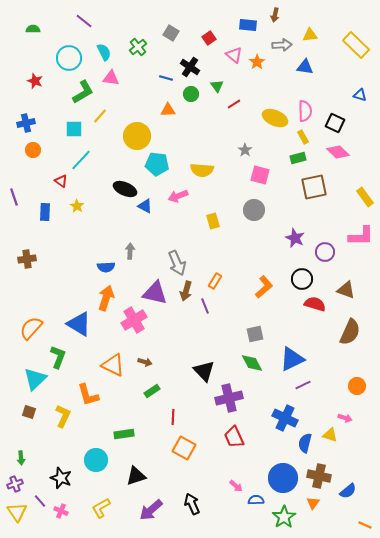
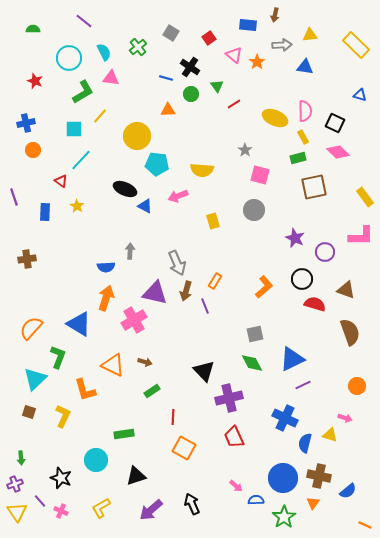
brown semicircle at (350, 332): rotated 44 degrees counterclockwise
orange L-shape at (88, 395): moved 3 px left, 5 px up
